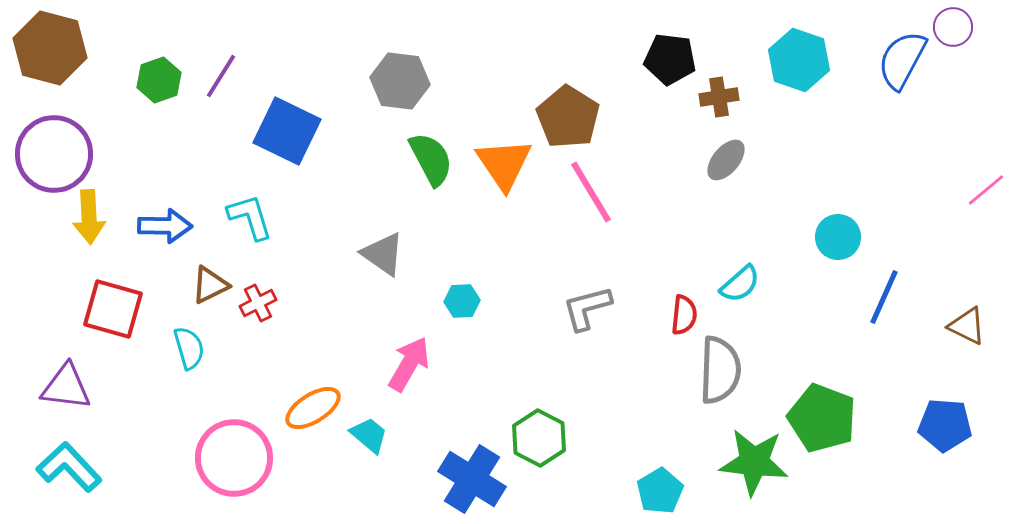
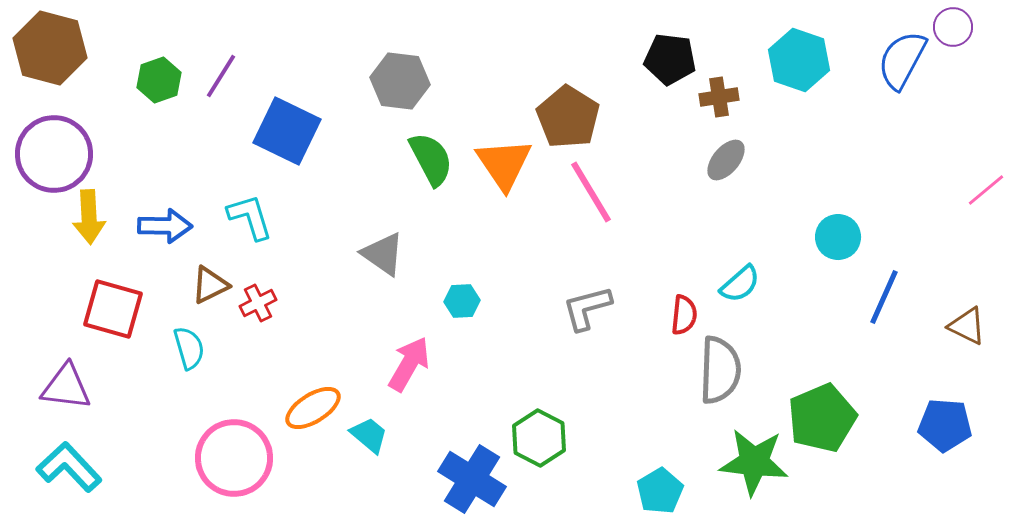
green pentagon at (822, 418): rotated 28 degrees clockwise
